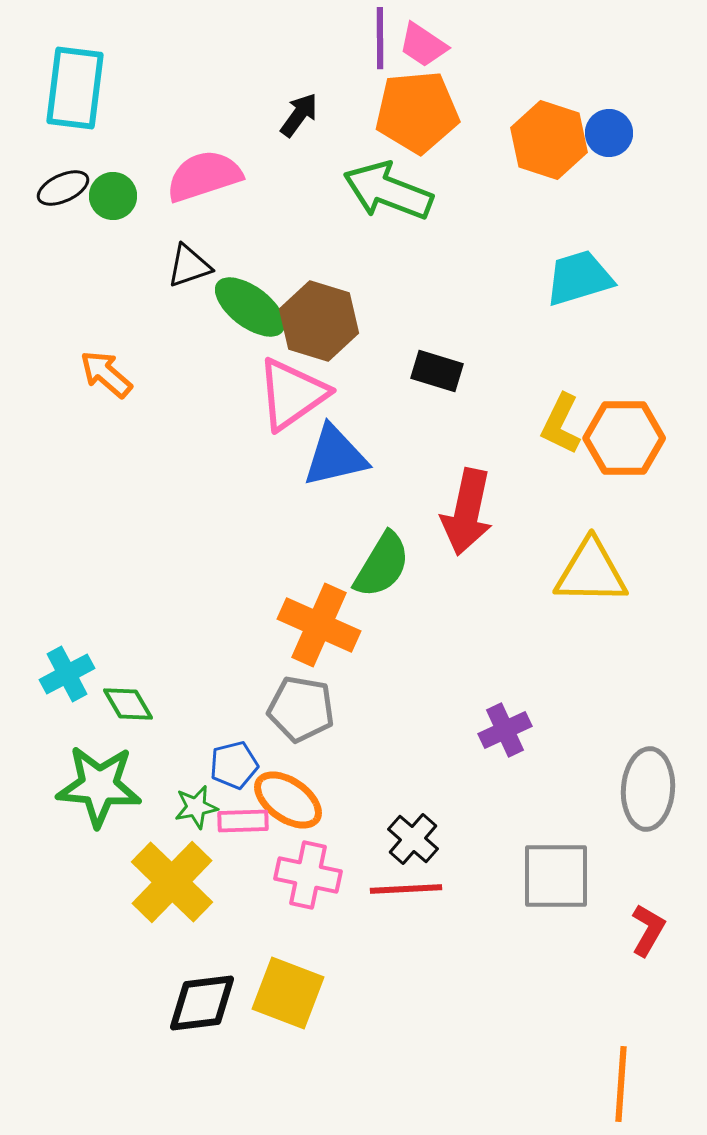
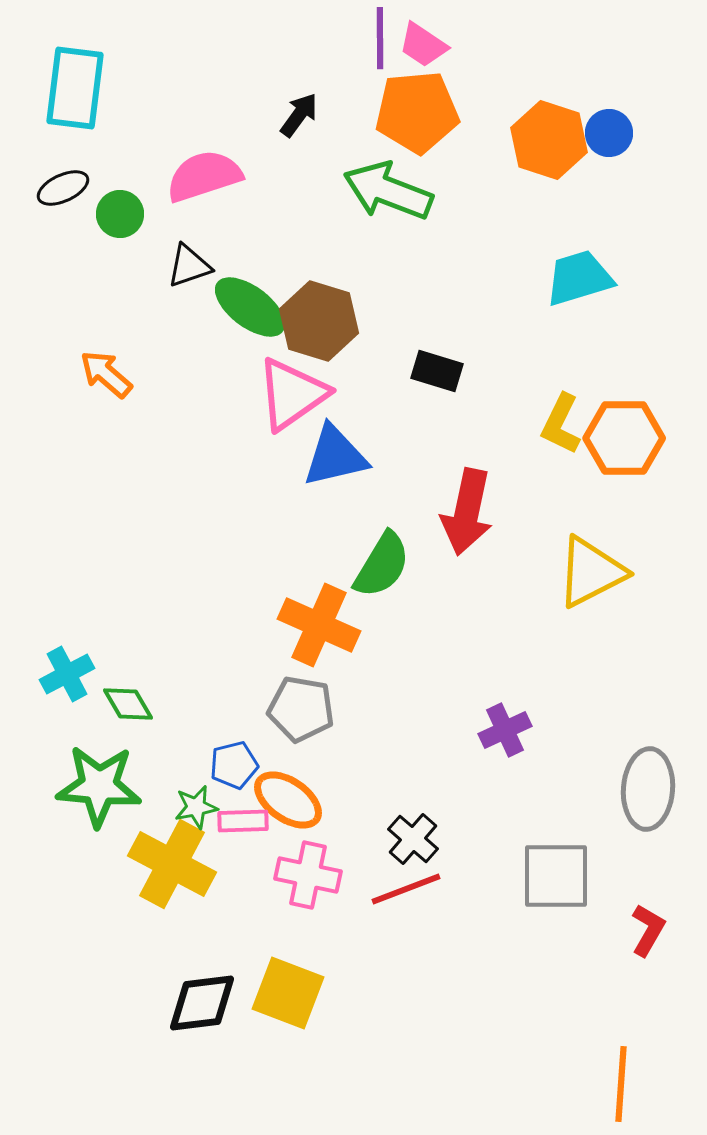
green circle at (113, 196): moved 7 px right, 18 px down
yellow triangle at (591, 572): rotated 28 degrees counterclockwise
yellow cross at (172, 882): moved 18 px up; rotated 16 degrees counterclockwise
red line at (406, 889): rotated 18 degrees counterclockwise
